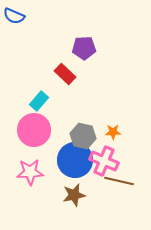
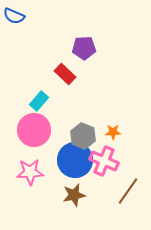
gray hexagon: rotated 10 degrees clockwise
brown line: moved 9 px right, 10 px down; rotated 68 degrees counterclockwise
